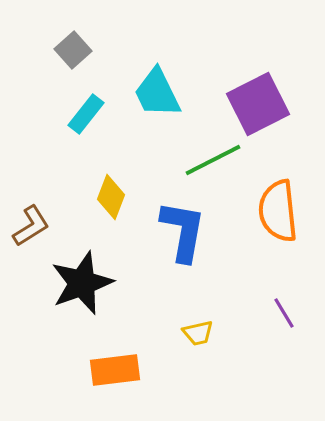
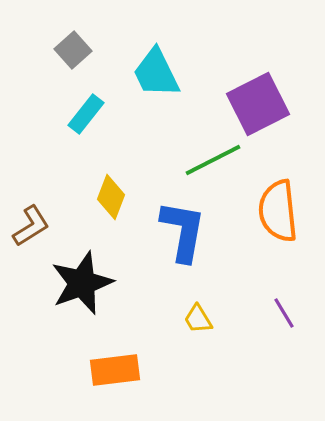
cyan trapezoid: moved 1 px left, 20 px up
yellow trapezoid: moved 14 px up; rotated 72 degrees clockwise
